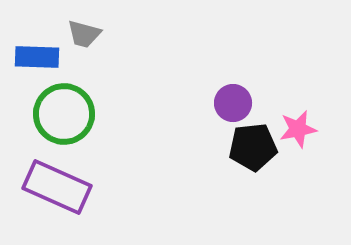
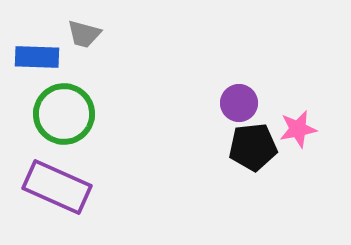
purple circle: moved 6 px right
